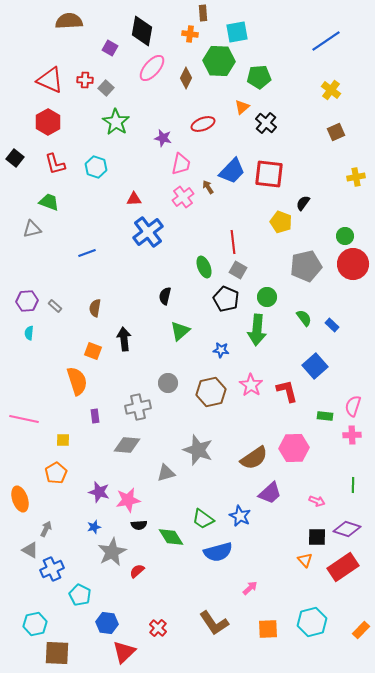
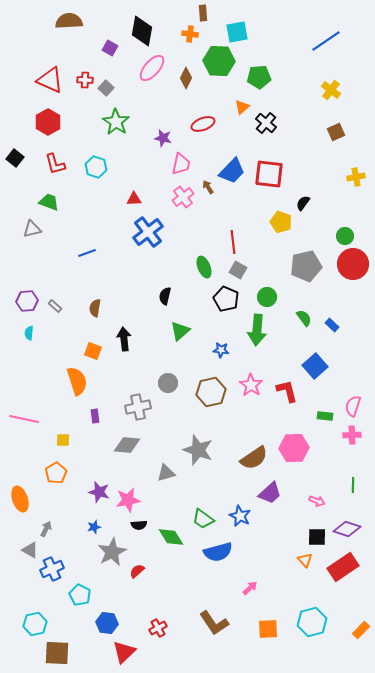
red cross at (158, 628): rotated 18 degrees clockwise
